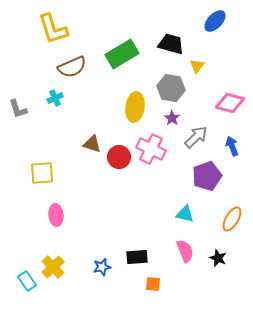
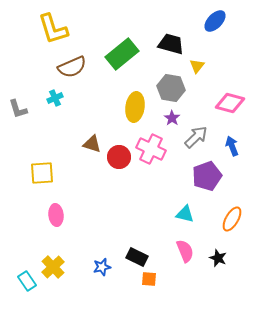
green rectangle: rotated 8 degrees counterclockwise
black rectangle: rotated 30 degrees clockwise
orange square: moved 4 px left, 5 px up
